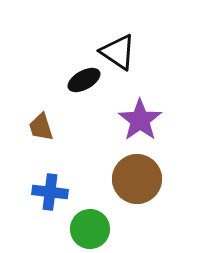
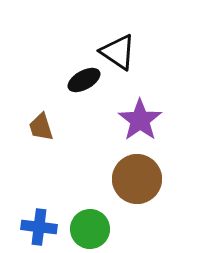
blue cross: moved 11 px left, 35 px down
